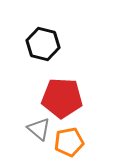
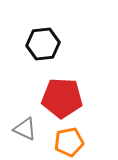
black hexagon: rotated 20 degrees counterclockwise
gray triangle: moved 14 px left; rotated 15 degrees counterclockwise
